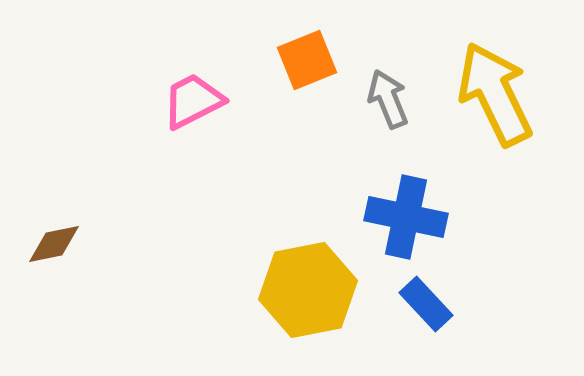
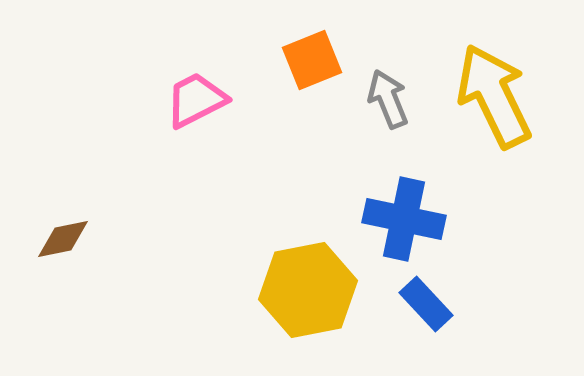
orange square: moved 5 px right
yellow arrow: moved 1 px left, 2 px down
pink trapezoid: moved 3 px right, 1 px up
blue cross: moved 2 px left, 2 px down
brown diamond: moved 9 px right, 5 px up
